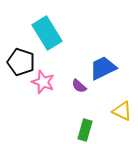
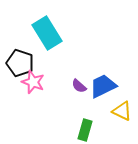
black pentagon: moved 1 px left, 1 px down
blue trapezoid: moved 18 px down
pink star: moved 10 px left
